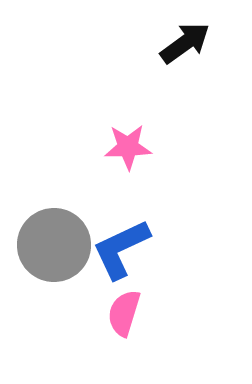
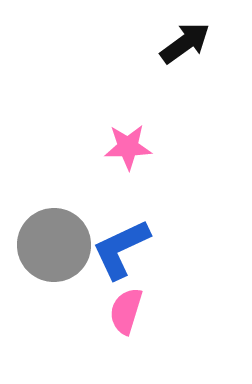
pink semicircle: moved 2 px right, 2 px up
